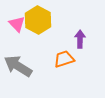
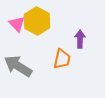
yellow hexagon: moved 1 px left, 1 px down
orange trapezoid: moved 2 px left; rotated 120 degrees clockwise
